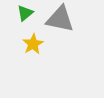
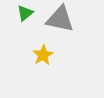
yellow star: moved 10 px right, 11 px down
